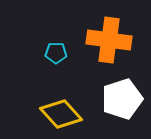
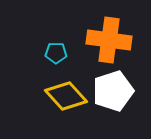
white pentagon: moved 9 px left, 8 px up
yellow diamond: moved 5 px right, 18 px up
